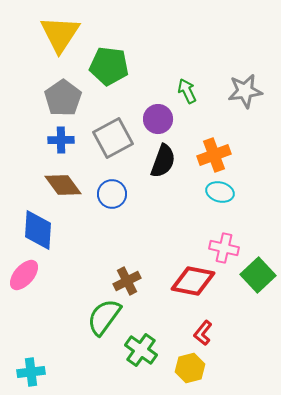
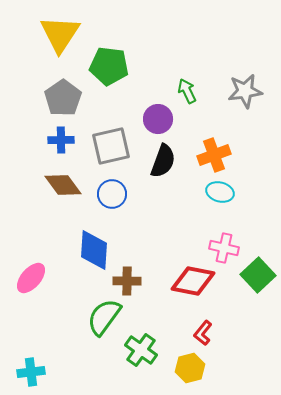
gray square: moved 2 px left, 8 px down; rotated 15 degrees clockwise
blue diamond: moved 56 px right, 20 px down
pink ellipse: moved 7 px right, 3 px down
brown cross: rotated 28 degrees clockwise
